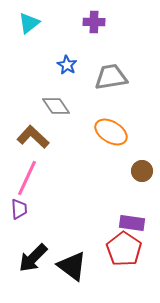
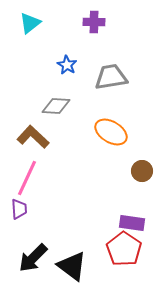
cyan triangle: moved 1 px right
gray diamond: rotated 52 degrees counterclockwise
